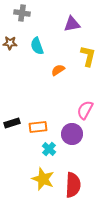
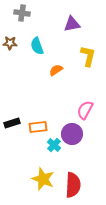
orange semicircle: moved 2 px left
cyan cross: moved 5 px right, 4 px up
